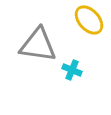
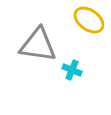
yellow ellipse: rotated 12 degrees counterclockwise
